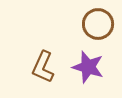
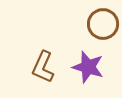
brown circle: moved 5 px right
